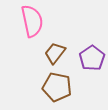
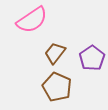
pink semicircle: moved 1 px up; rotated 68 degrees clockwise
brown pentagon: rotated 12 degrees clockwise
